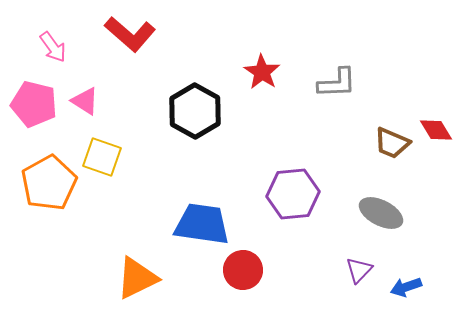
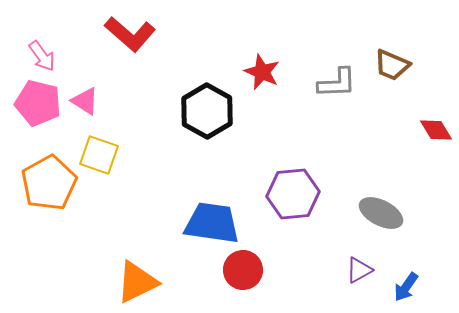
pink arrow: moved 11 px left, 9 px down
red star: rotated 9 degrees counterclockwise
pink pentagon: moved 4 px right, 1 px up
black hexagon: moved 12 px right
brown trapezoid: moved 78 px up
yellow square: moved 3 px left, 2 px up
blue trapezoid: moved 10 px right, 1 px up
purple triangle: rotated 16 degrees clockwise
orange triangle: moved 4 px down
blue arrow: rotated 36 degrees counterclockwise
